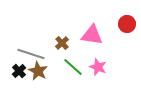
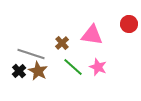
red circle: moved 2 px right
